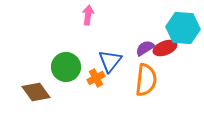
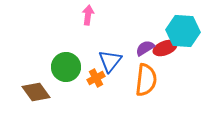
cyan hexagon: moved 3 px down
